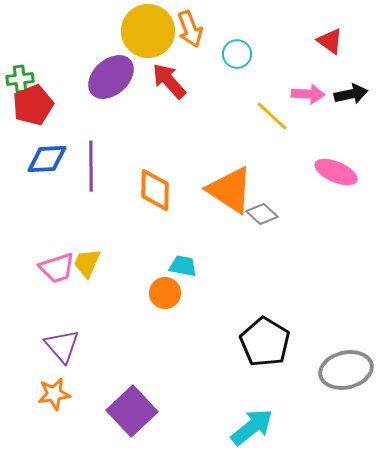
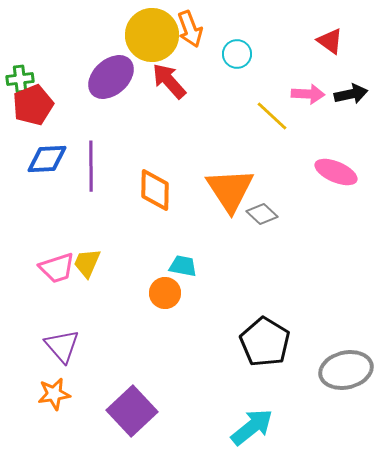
yellow circle: moved 4 px right, 4 px down
orange triangle: rotated 24 degrees clockwise
